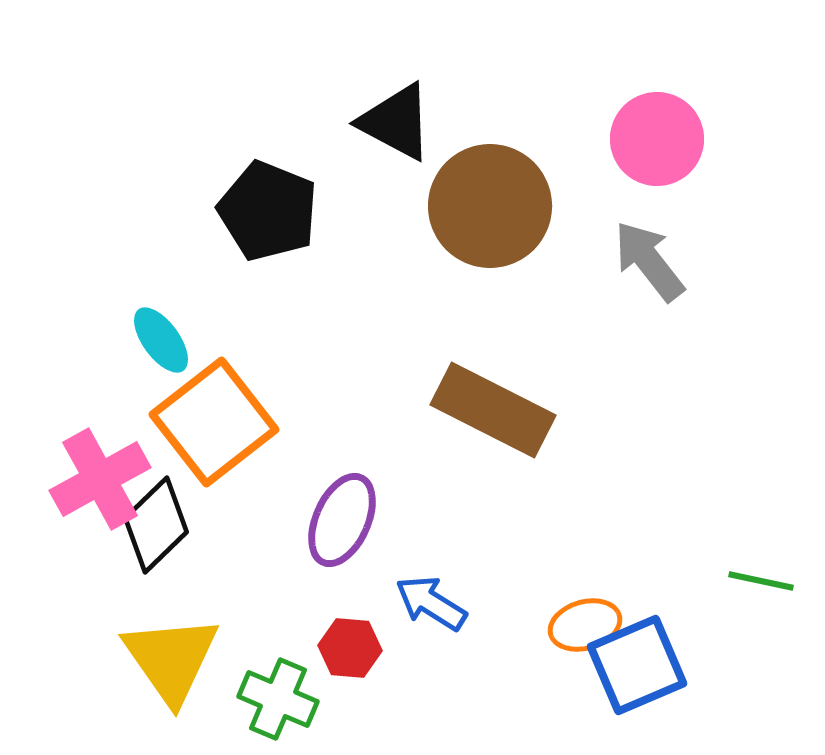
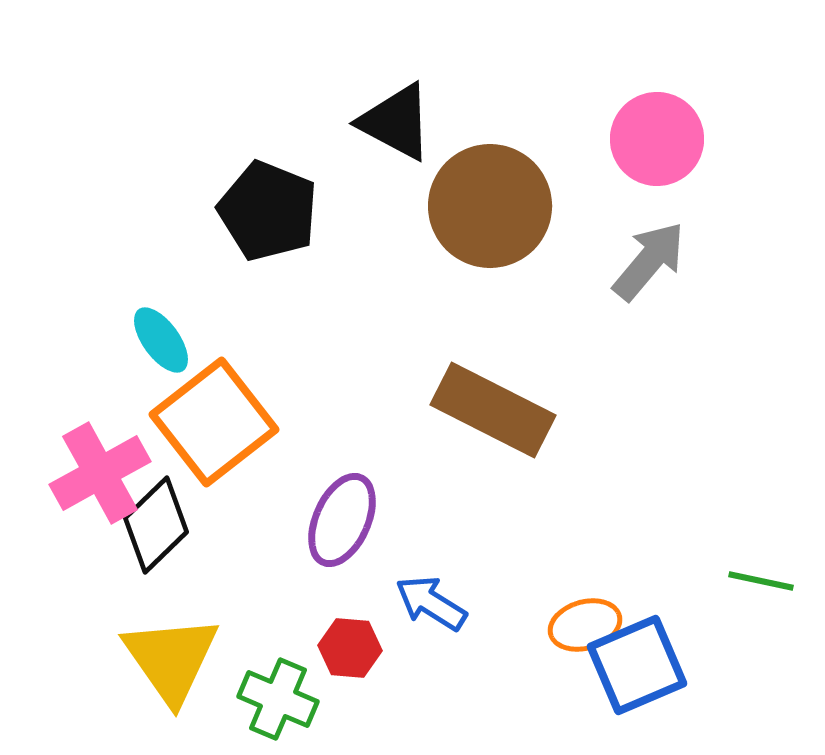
gray arrow: rotated 78 degrees clockwise
pink cross: moved 6 px up
